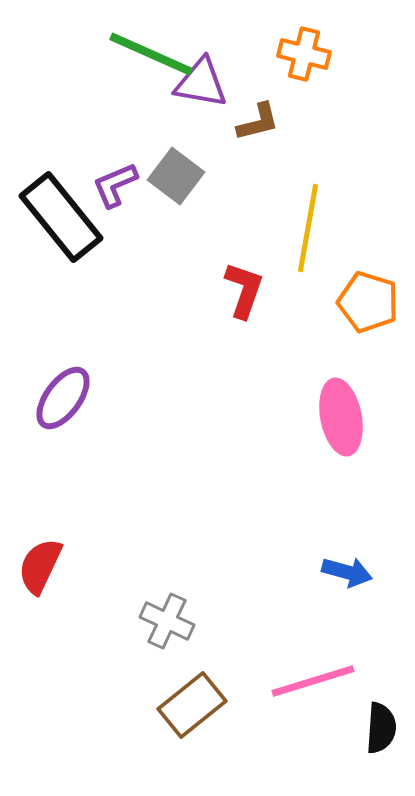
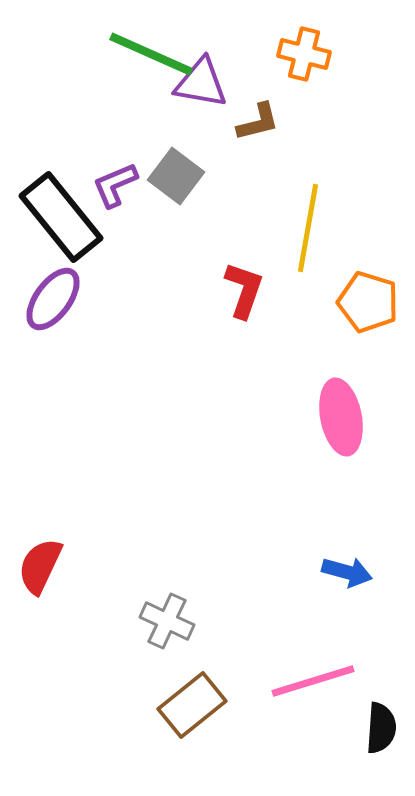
purple ellipse: moved 10 px left, 99 px up
